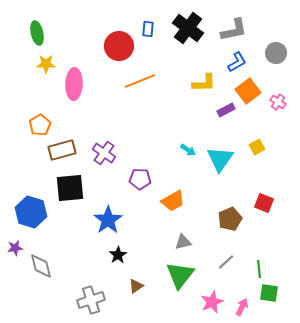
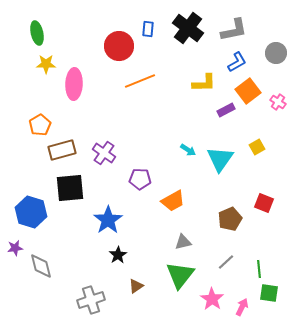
pink star: moved 3 px up; rotated 15 degrees counterclockwise
